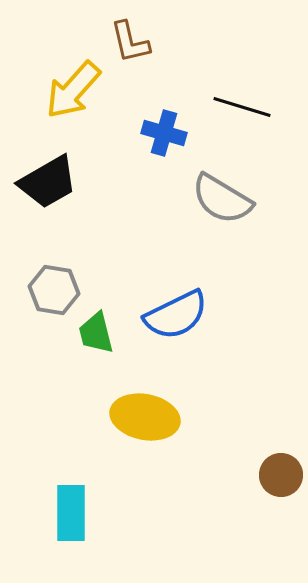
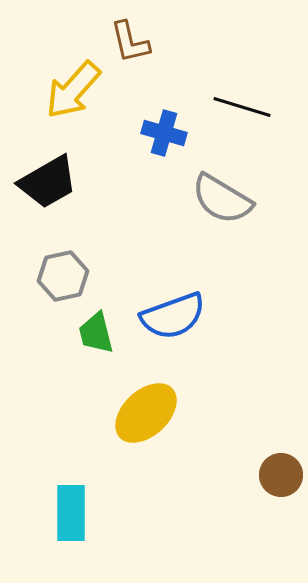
gray hexagon: moved 9 px right, 14 px up; rotated 21 degrees counterclockwise
blue semicircle: moved 3 px left, 1 px down; rotated 6 degrees clockwise
yellow ellipse: moved 1 px right, 4 px up; rotated 54 degrees counterclockwise
